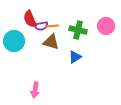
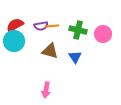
red semicircle: moved 15 px left, 6 px down; rotated 84 degrees clockwise
pink circle: moved 3 px left, 8 px down
brown triangle: moved 1 px left, 9 px down
blue triangle: rotated 32 degrees counterclockwise
pink arrow: moved 11 px right
